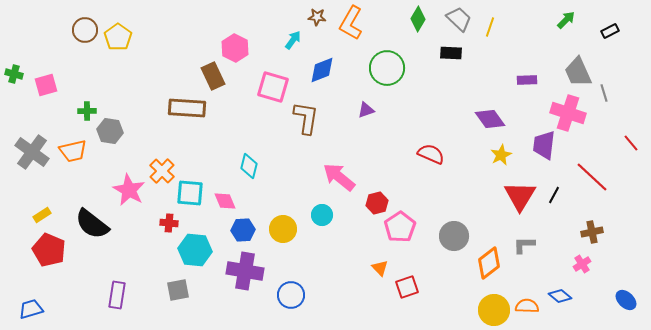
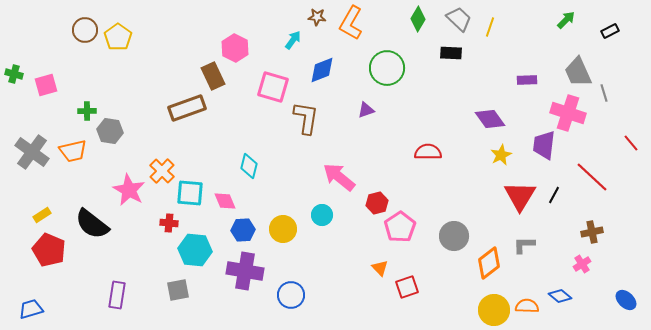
brown rectangle at (187, 108): rotated 24 degrees counterclockwise
red semicircle at (431, 154): moved 3 px left, 2 px up; rotated 24 degrees counterclockwise
